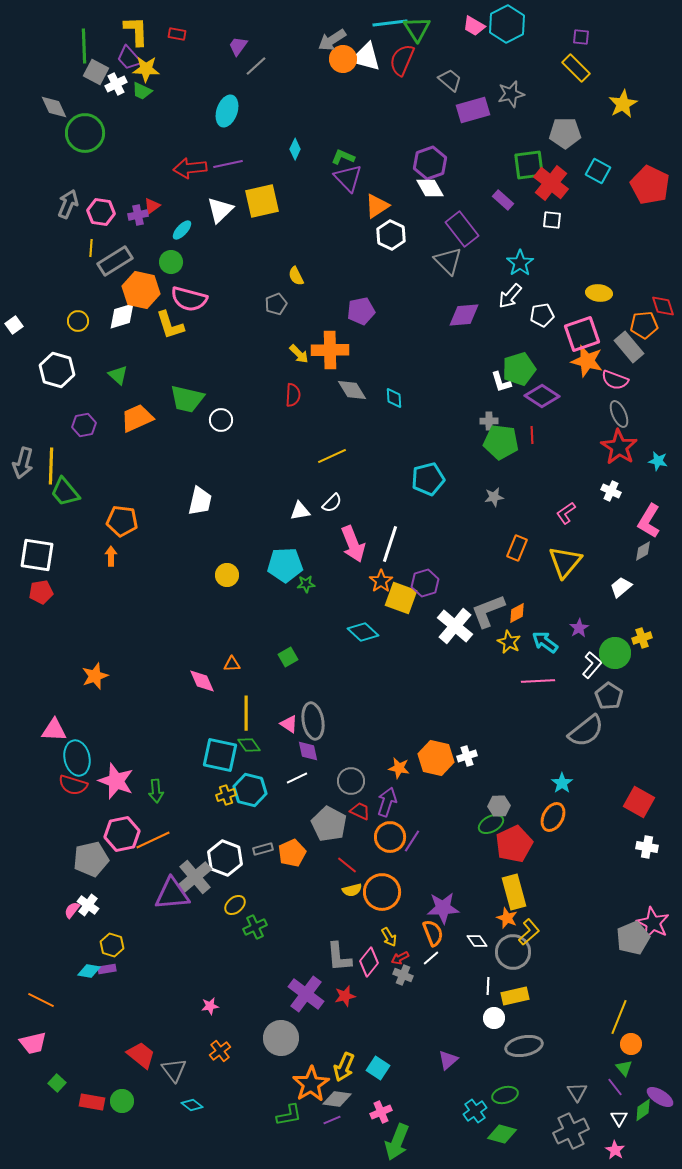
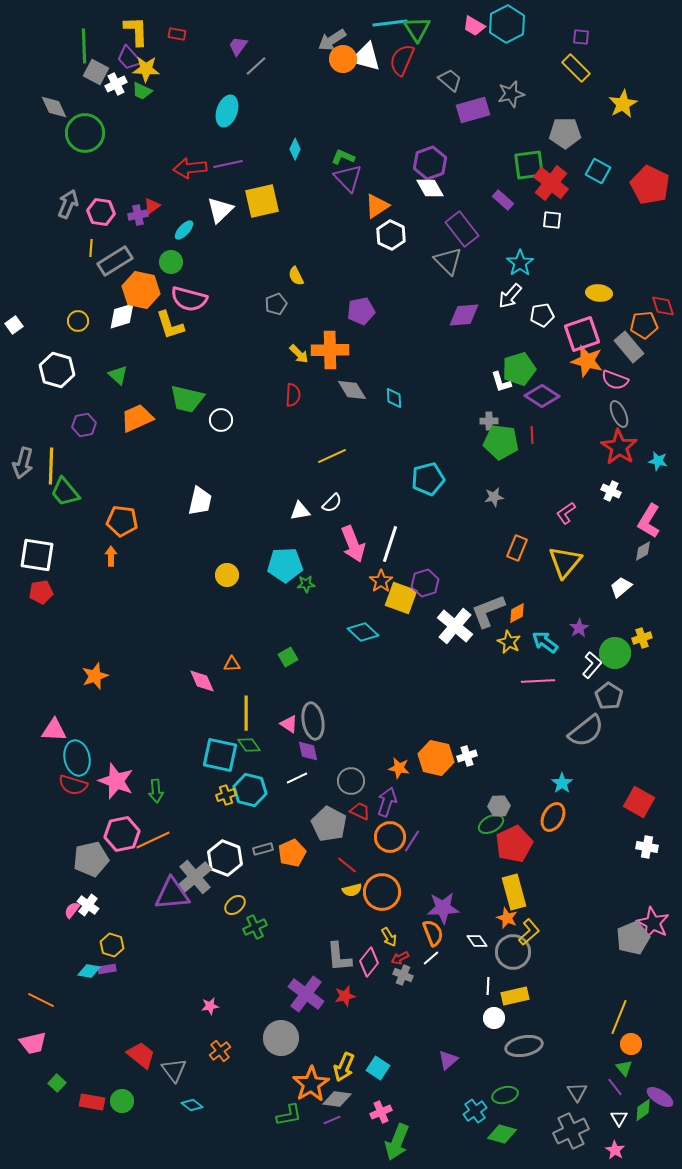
cyan ellipse at (182, 230): moved 2 px right
